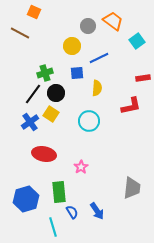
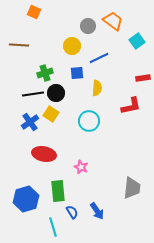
brown line: moved 1 px left, 12 px down; rotated 24 degrees counterclockwise
black line: rotated 45 degrees clockwise
pink star: rotated 16 degrees counterclockwise
green rectangle: moved 1 px left, 1 px up
